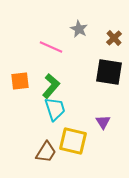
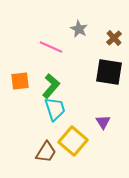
yellow square: rotated 28 degrees clockwise
